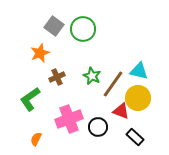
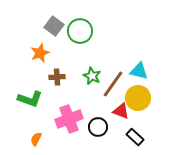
green circle: moved 3 px left, 2 px down
brown cross: rotated 21 degrees clockwise
green L-shape: rotated 125 degrees counterclockwise
